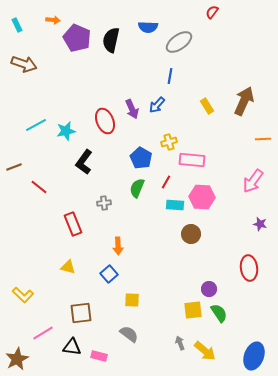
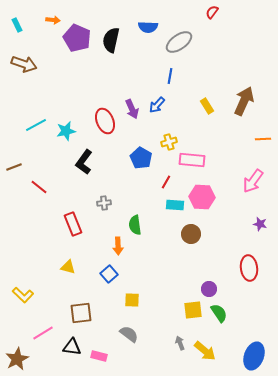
green semicircle at (137, 188): moved 2 px left, 37 px down; rotated 30 degrees counterclockwise
